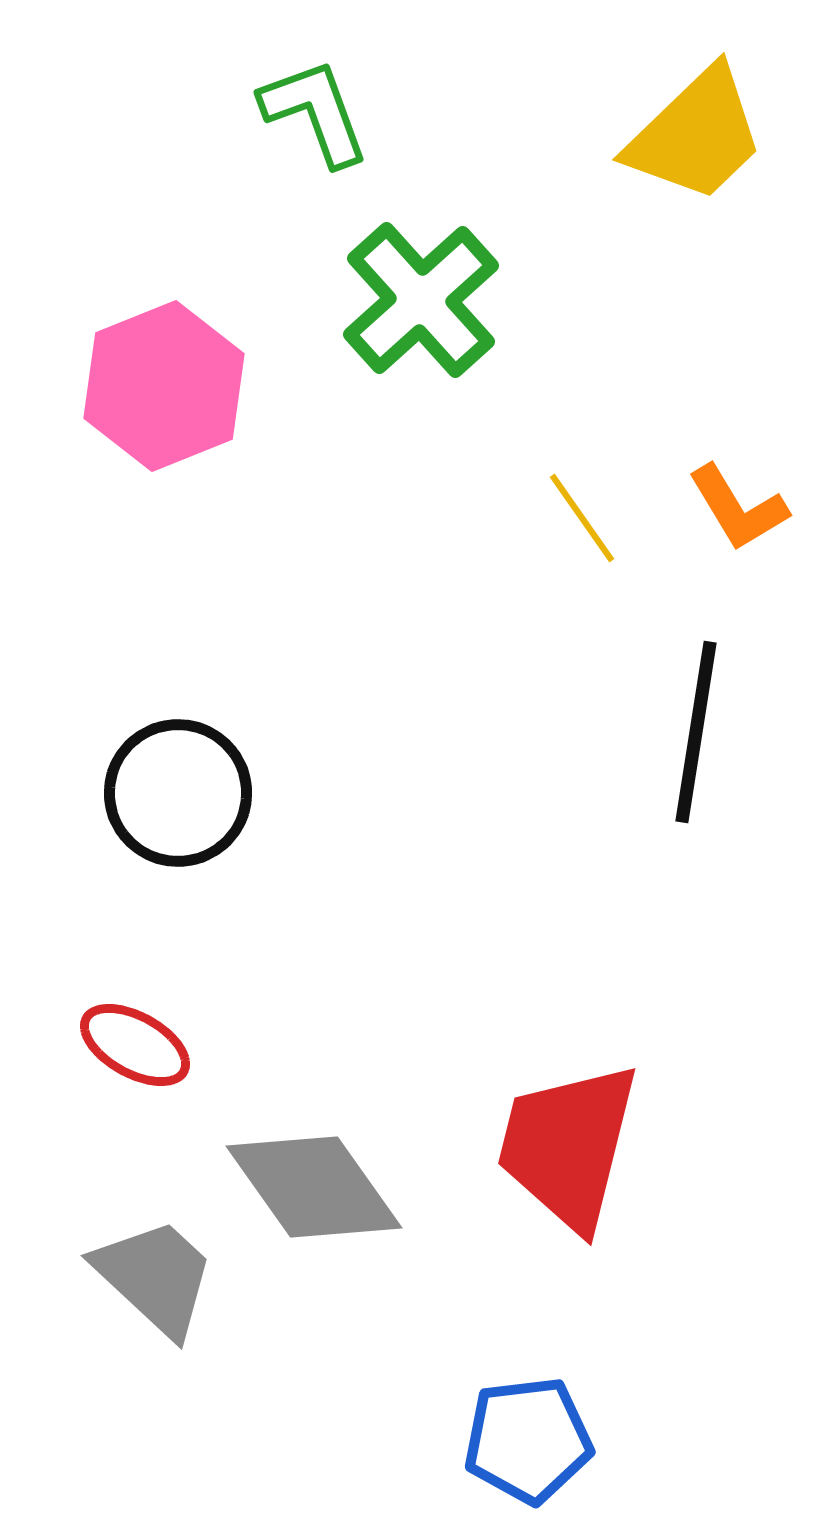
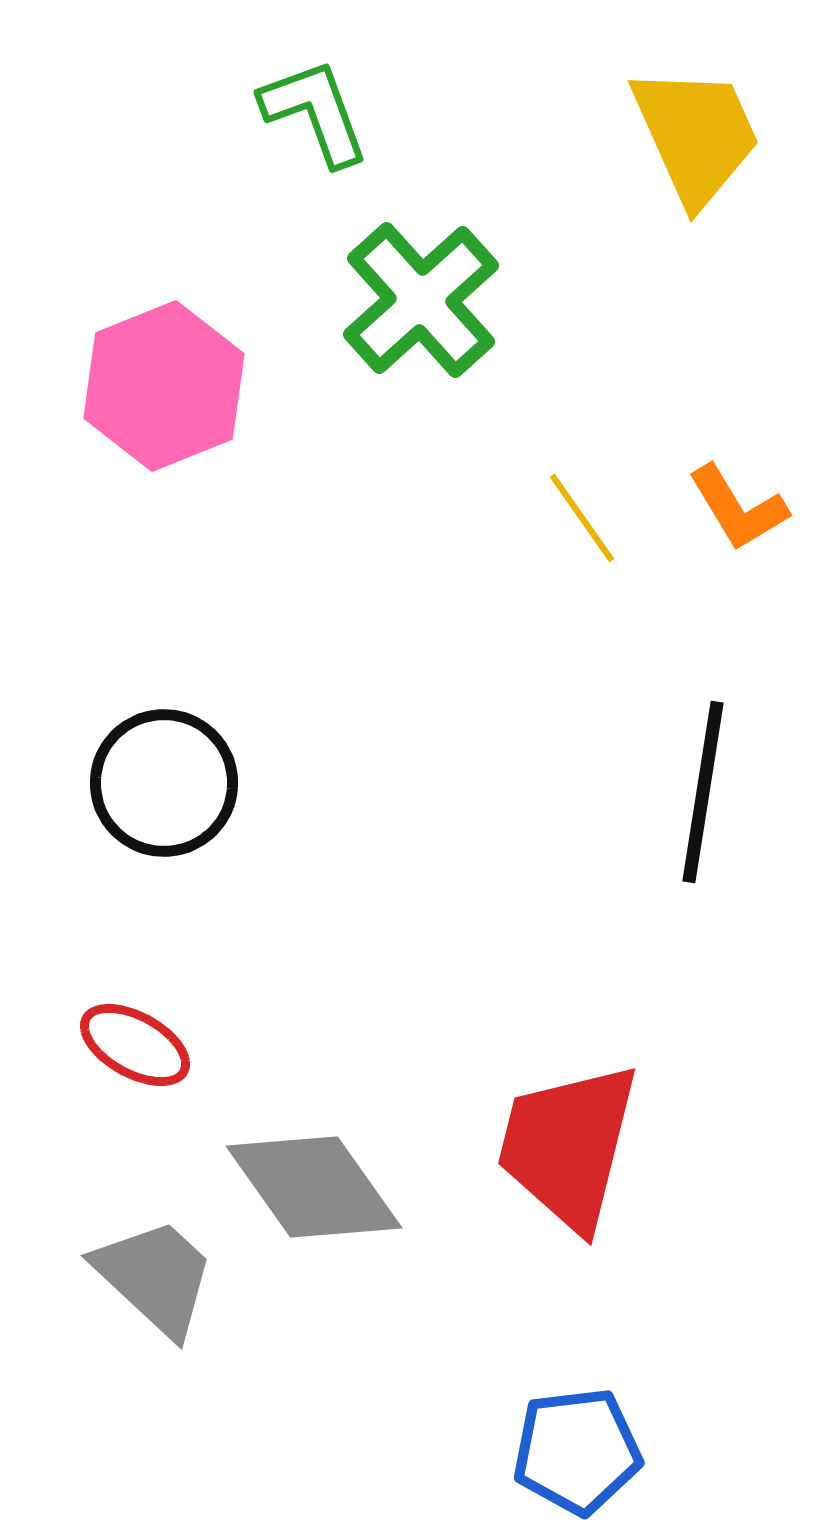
yellow trapezoid: rotated 70 degrees counterclockwise
black line: moved 7 px right, 60 px down
black circle: moved 14 px left, 10 px up
blue pentagon: moved 49 px right, 11 px down
